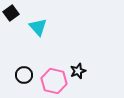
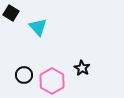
black square: rotated 21 degrees counterclockwise
black star: moved 4 px right, 3 px up; rotated 21 degrees counterclockwise
pink hexagon: moved 2 px left; rotated 15 degrees clockwise
